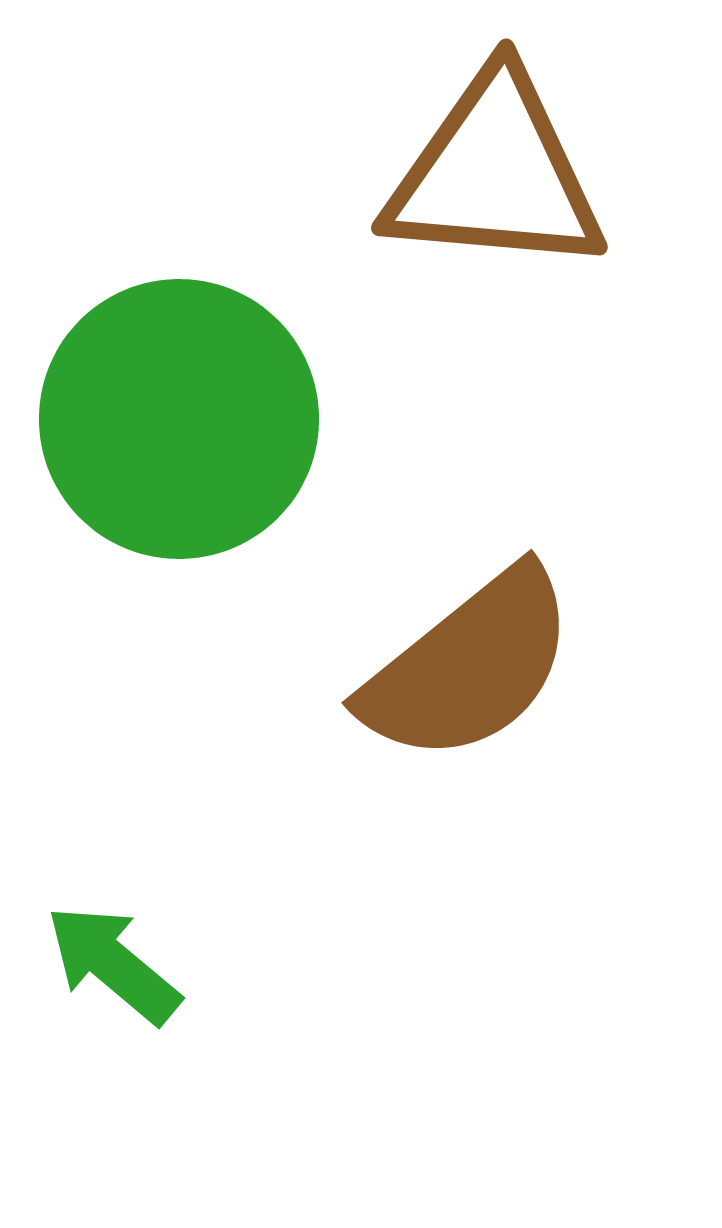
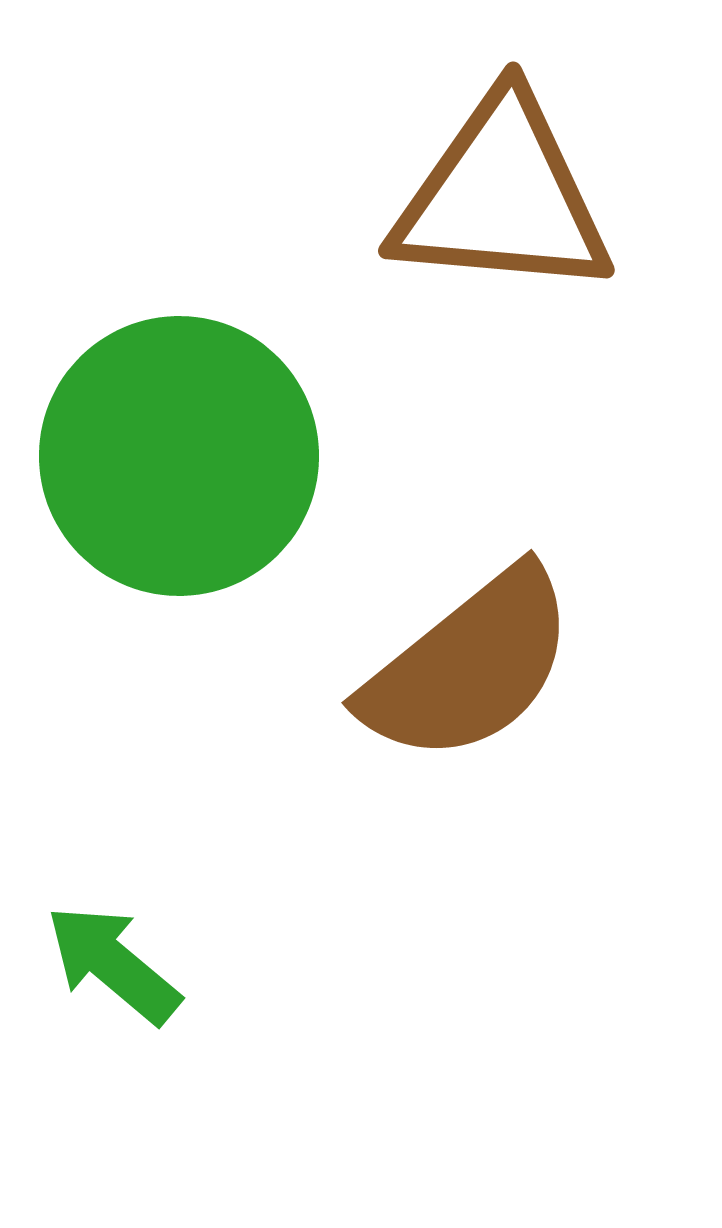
brown triangle: moved 7 px right, 23 px down
green circle: moved 37 px down
